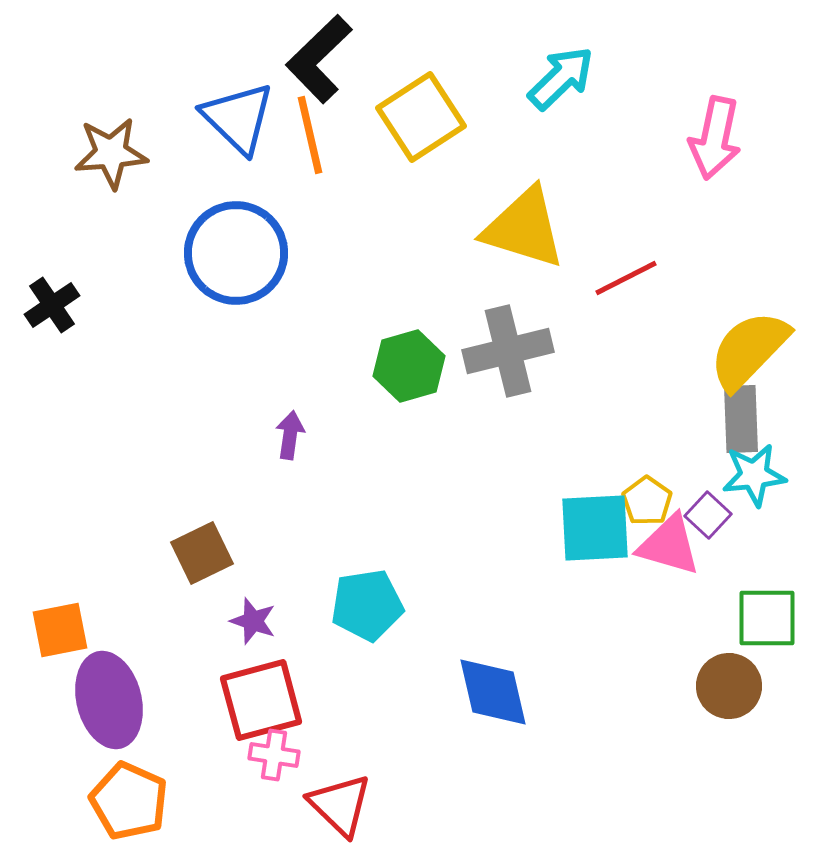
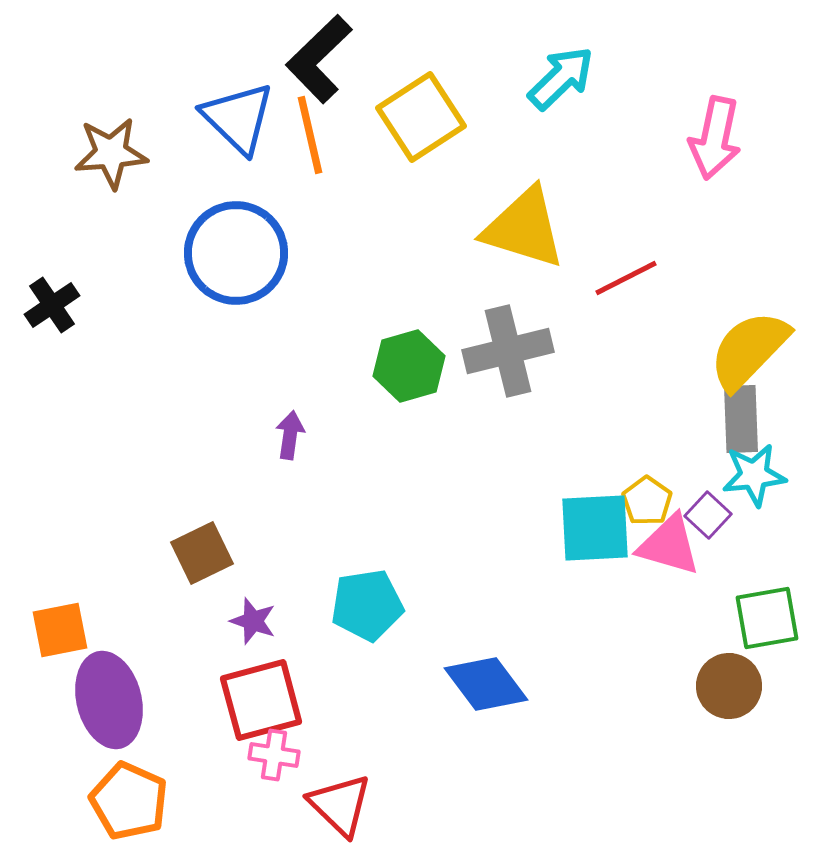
green square: rotated 10 degrees counterclockwise
blue diamond: moved 7 px left, 8 px up; rotated 24 degrees counterclockwise
